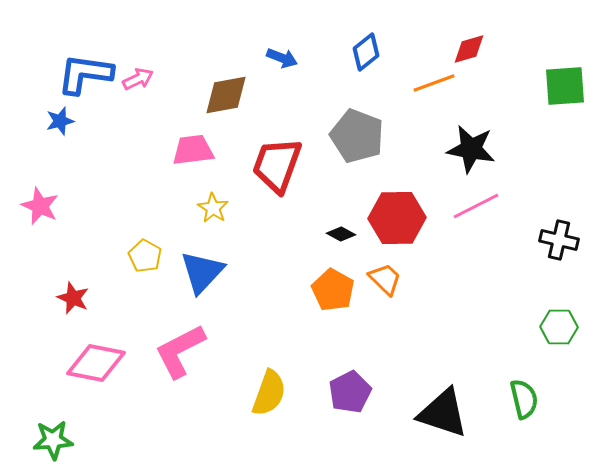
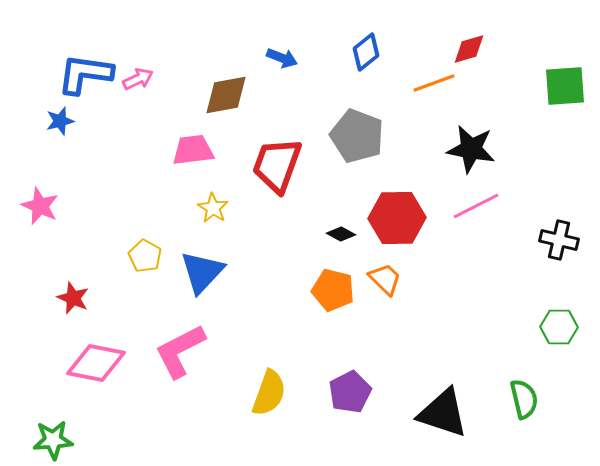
orange pentagon: rotated 15 degrees counterclockwise
